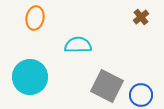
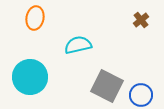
brown cross: moved 3 px down
cyan semicircle: rotated 12 degrees counterclockwise
